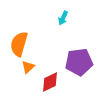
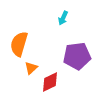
purple pentagon: moved 2 px left, 6 px up
orange triangle: moved 3 px right, 1 px down
